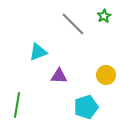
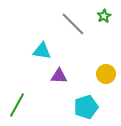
cyan triangle: moved 4 px right, 1 px up; rotated 30 degrees clockwise
yellow circle: moved 1 px up
green line: rotated 20 degrees clockwise
